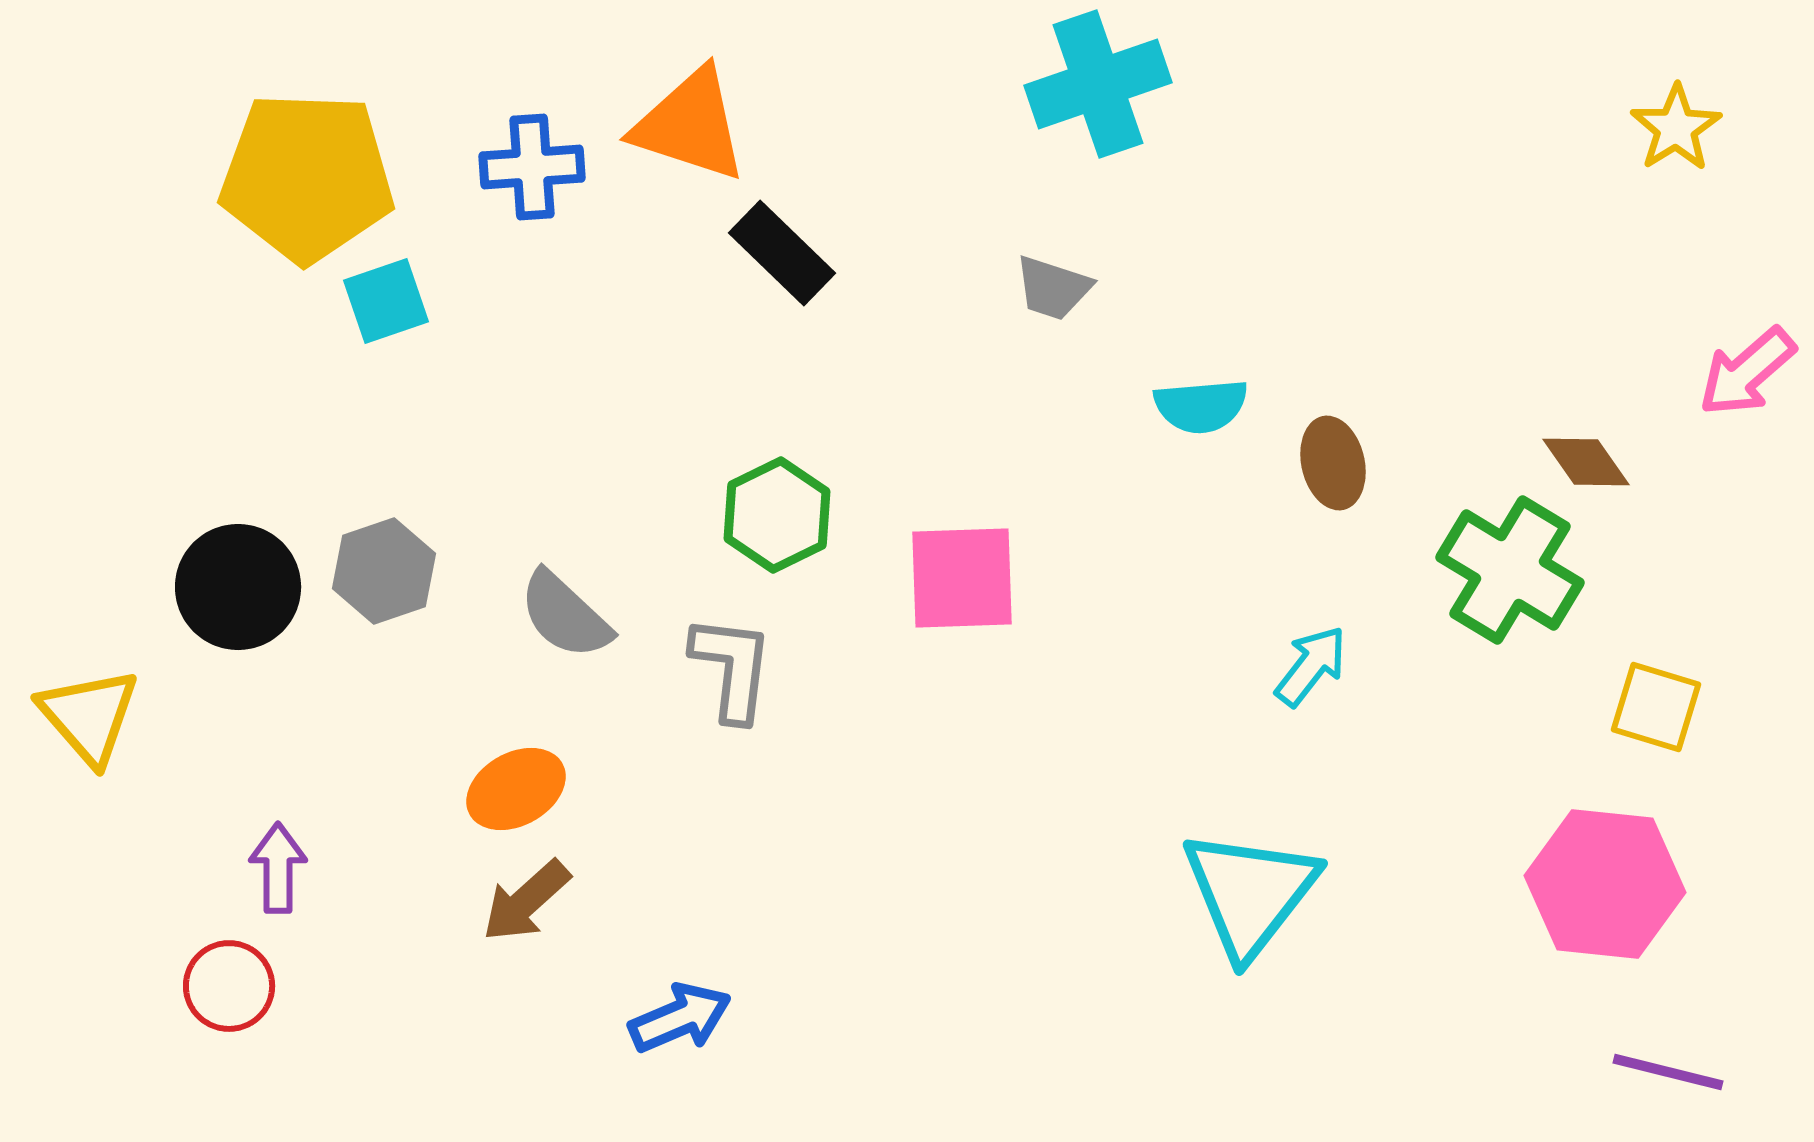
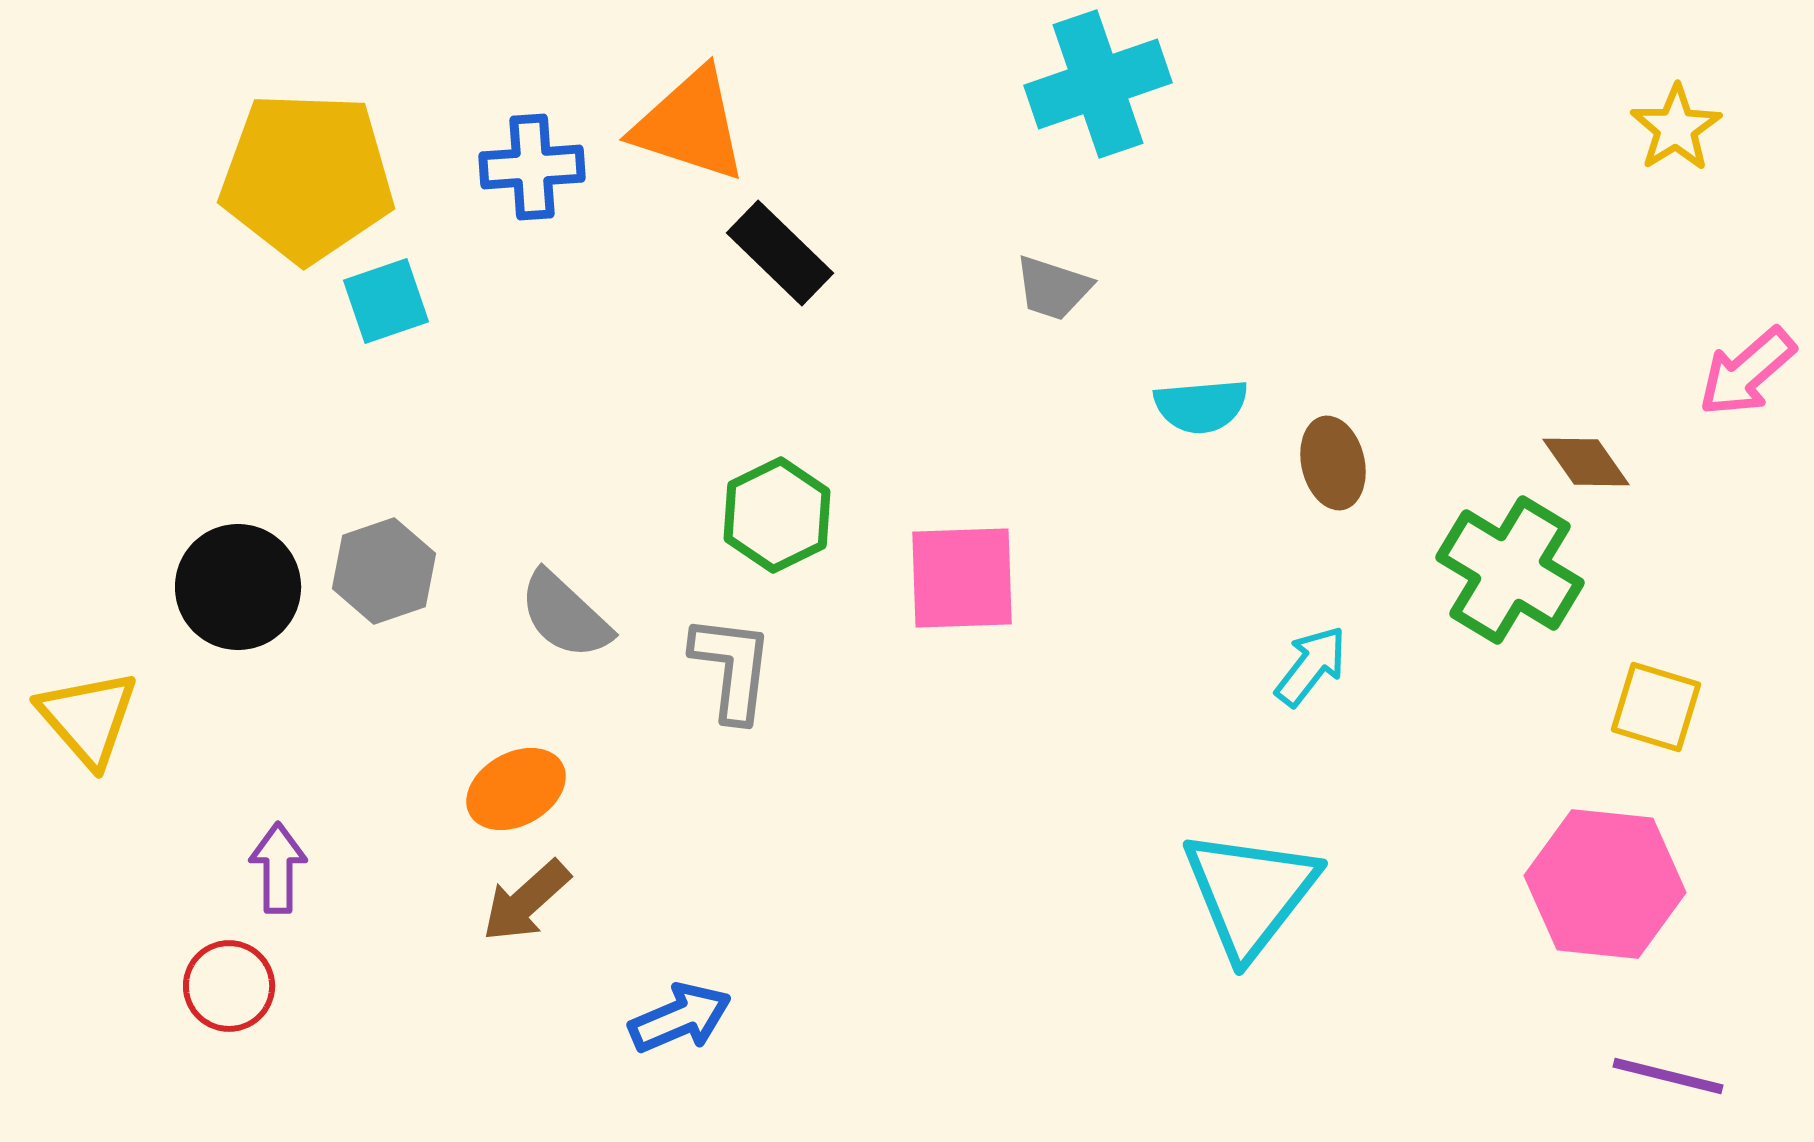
black rectangle: moved 2 px left
yellow triangle: moved 1 px left, 2 px down
purple line: moved 4 px down
